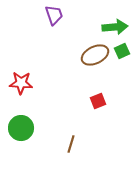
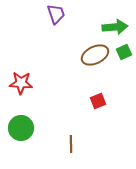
purple trapezoid: moved 2 px right, 1 px up
green square: moved 2 px right, 1 px down
brown line: rotated 18 degrees counterclockwise
